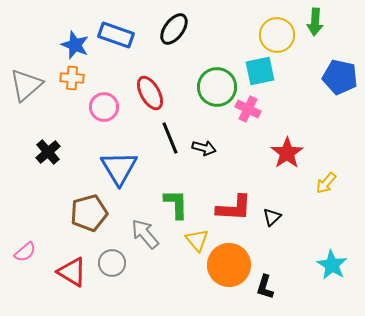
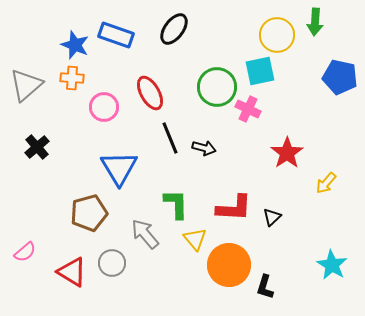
black cross: moved 11 px left, 5 px up
yellow triangle: moved 2 px left, 1 px up
